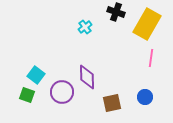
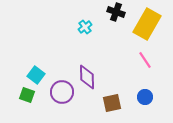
pink line: moved 6 px left, 2 px down; rotated 42 degrees counterclockwise
